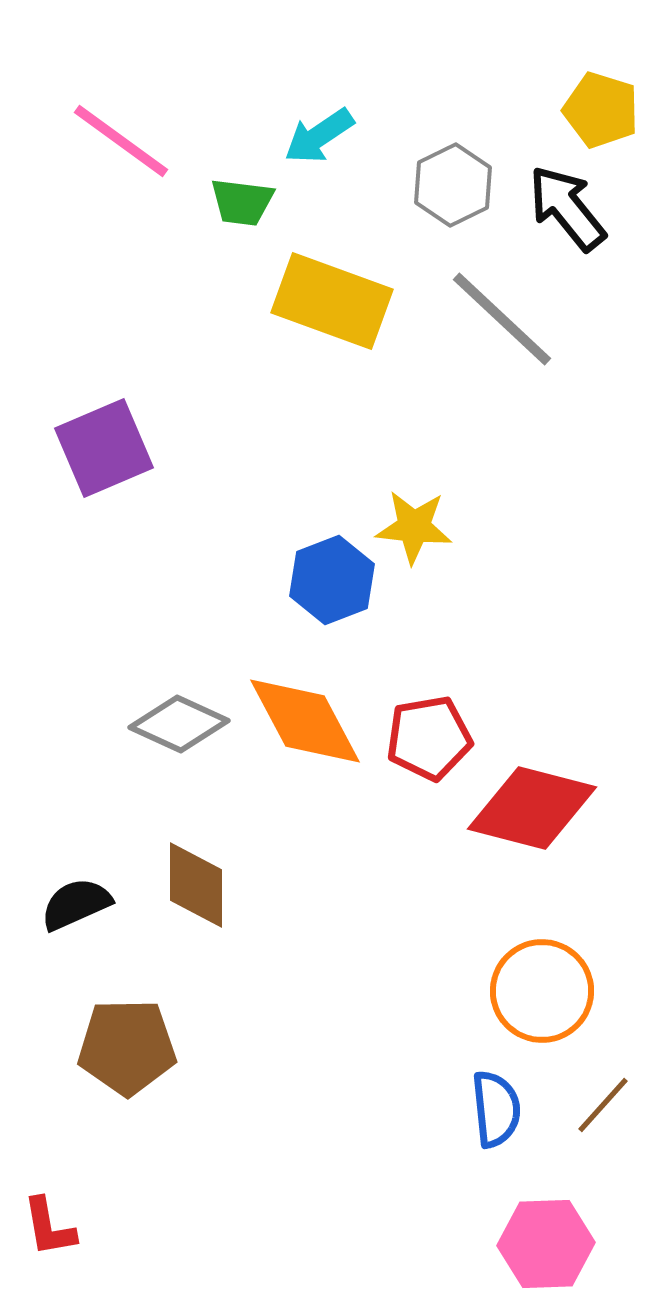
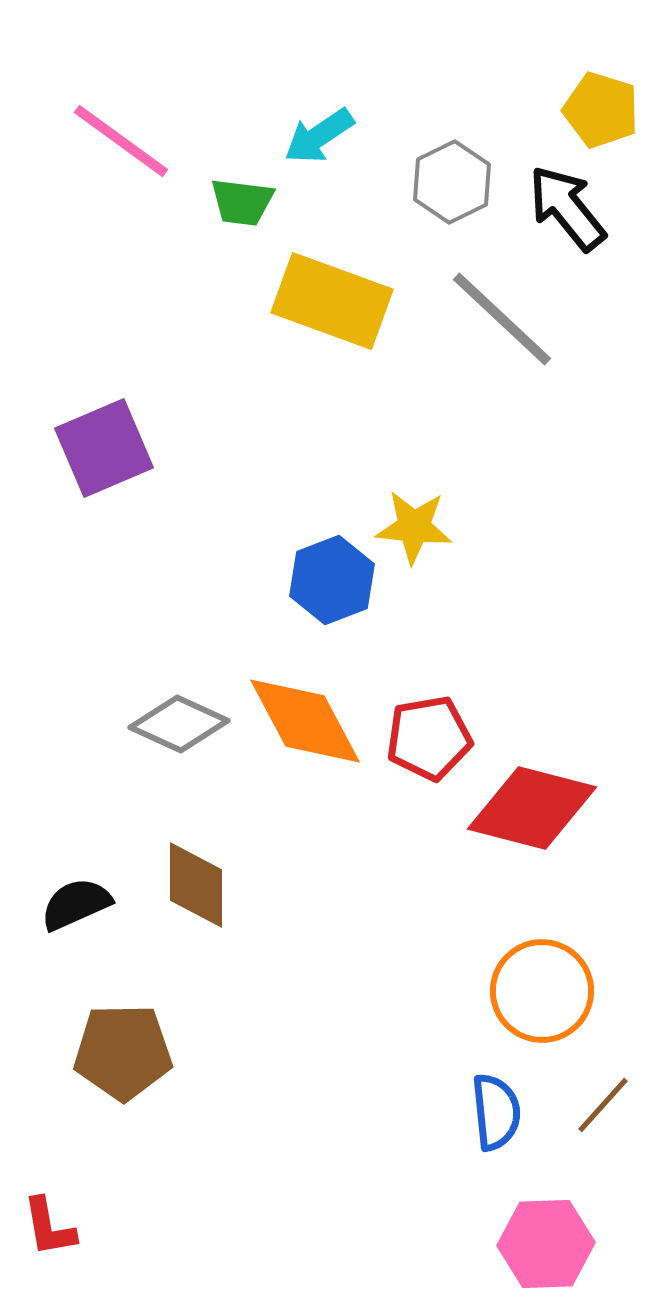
gray hexagon: moved 1 px left, 3 px up
brown pentagon: moved 4 px left, 5 px down
blue semicircle: moved 3 px down
